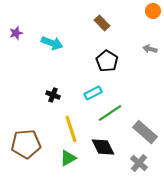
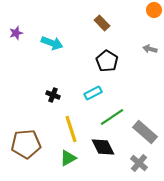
orange circle: moved 1 px right, 1 px up
green line: moved 2 px right, 4 px down
